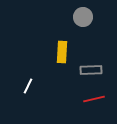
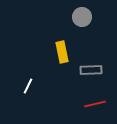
gray circle: moved 1 px left
yellow rectangle: rotated 15 degrees counterclockwise
red line: moved 1 px right, 5 px down
